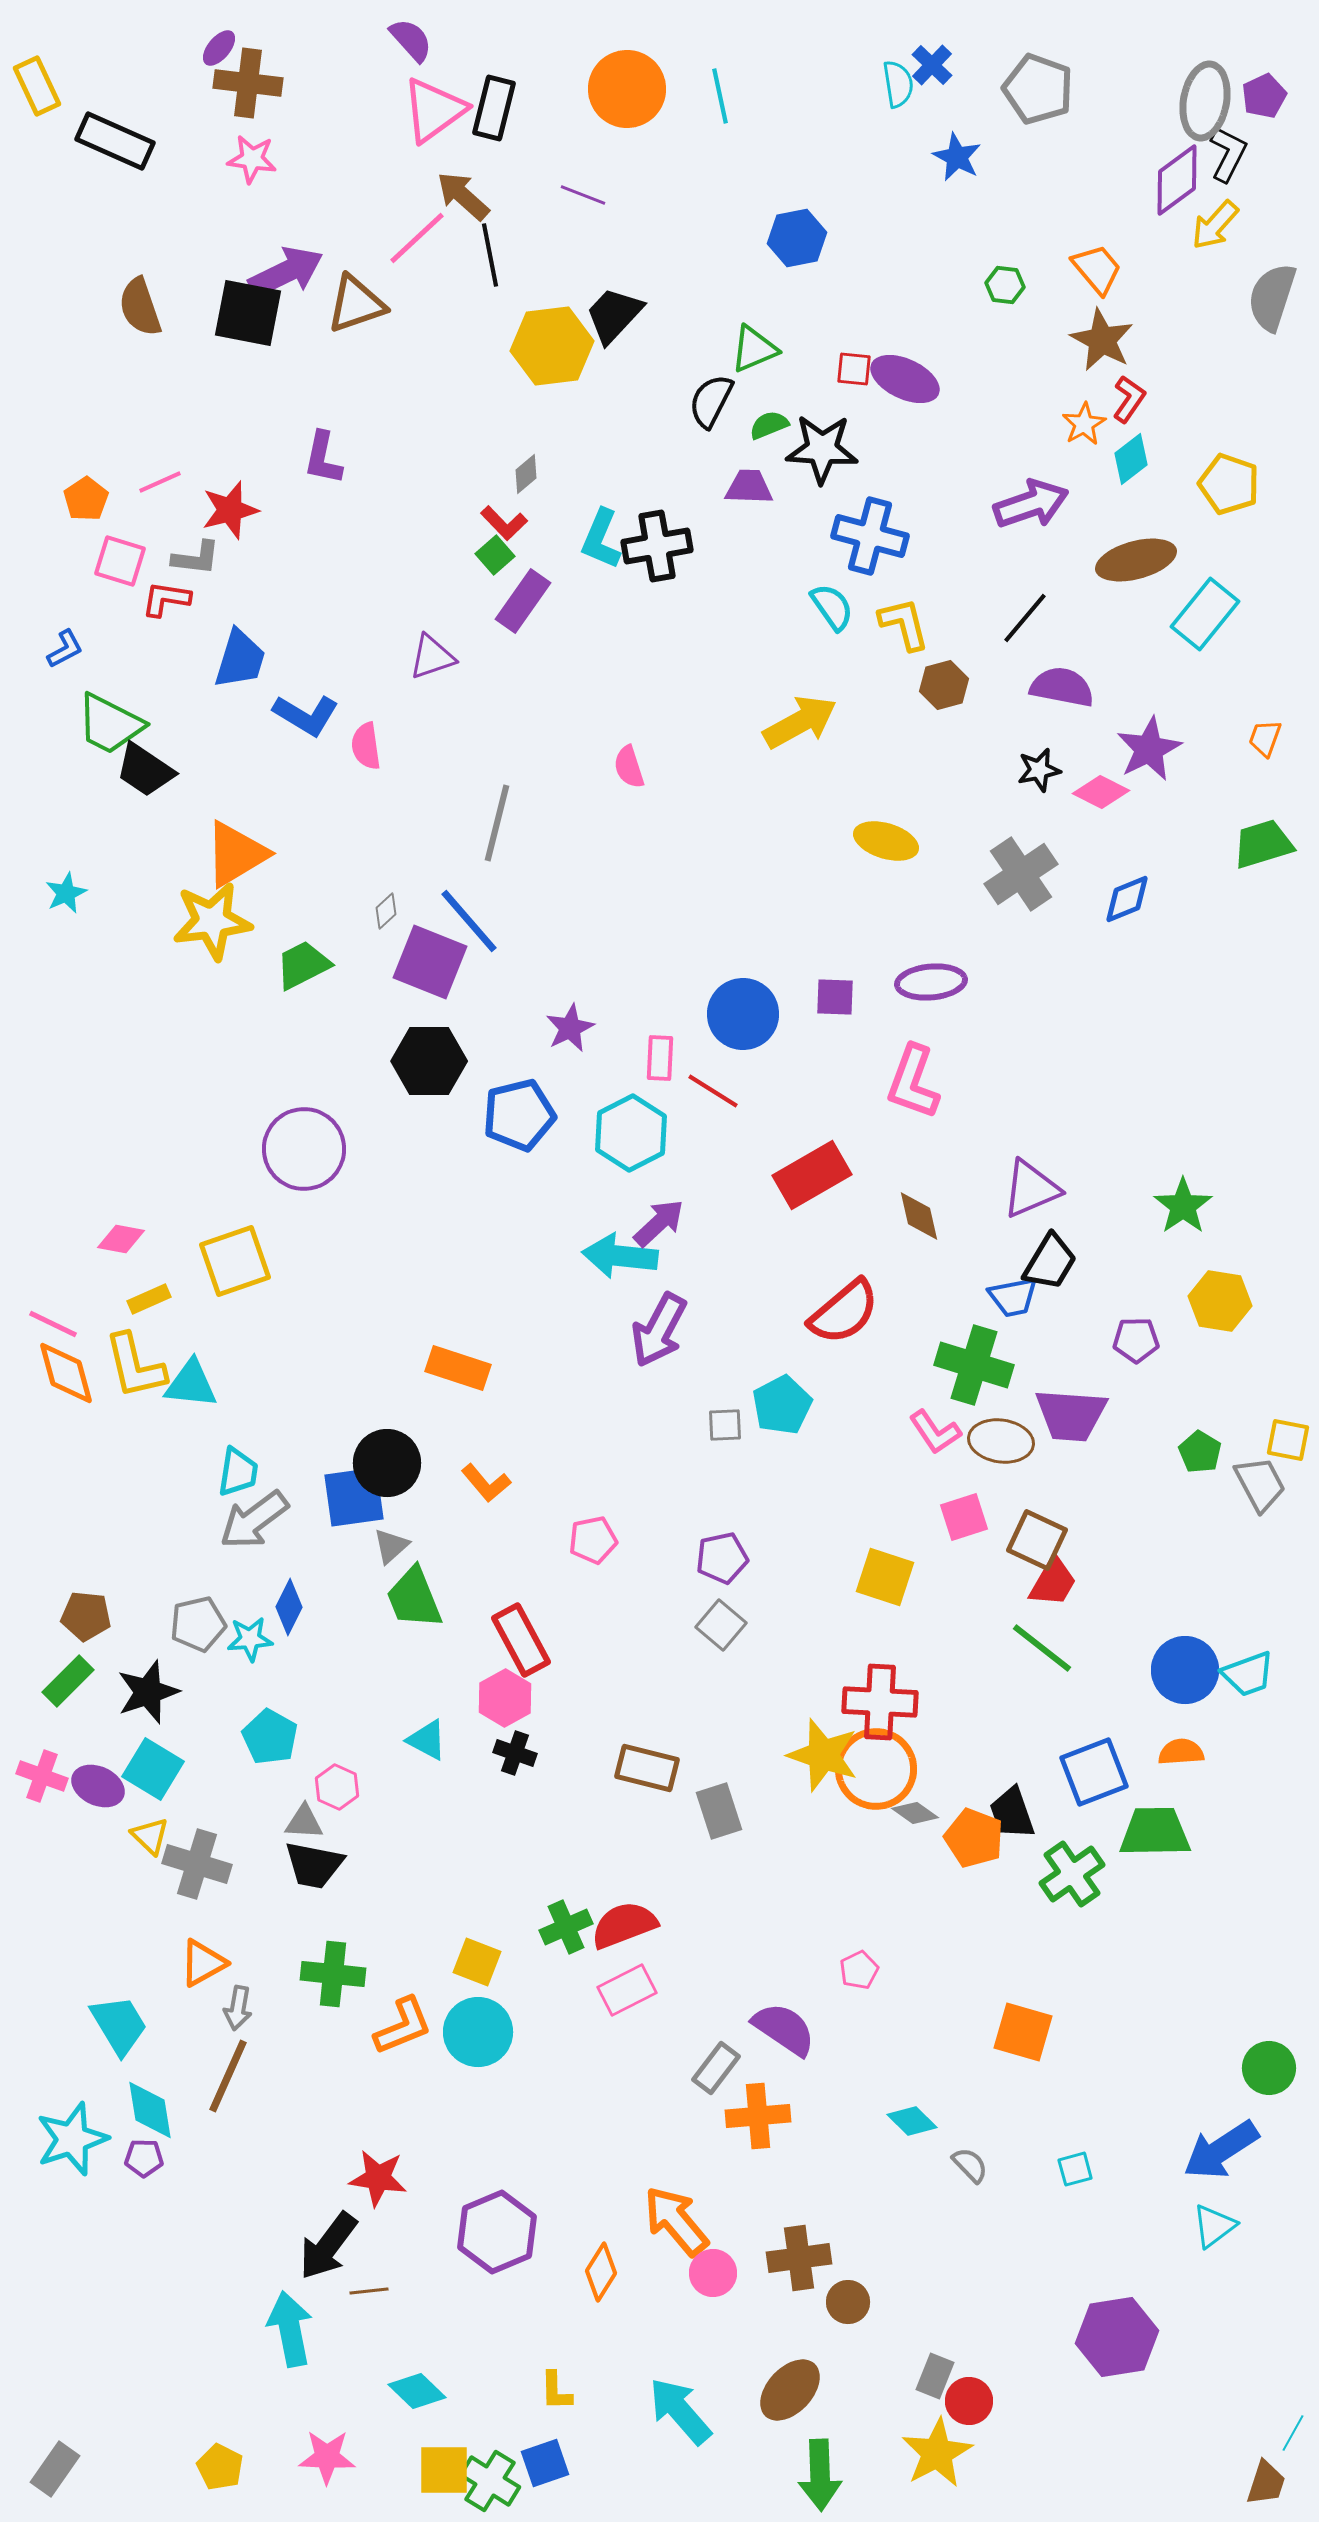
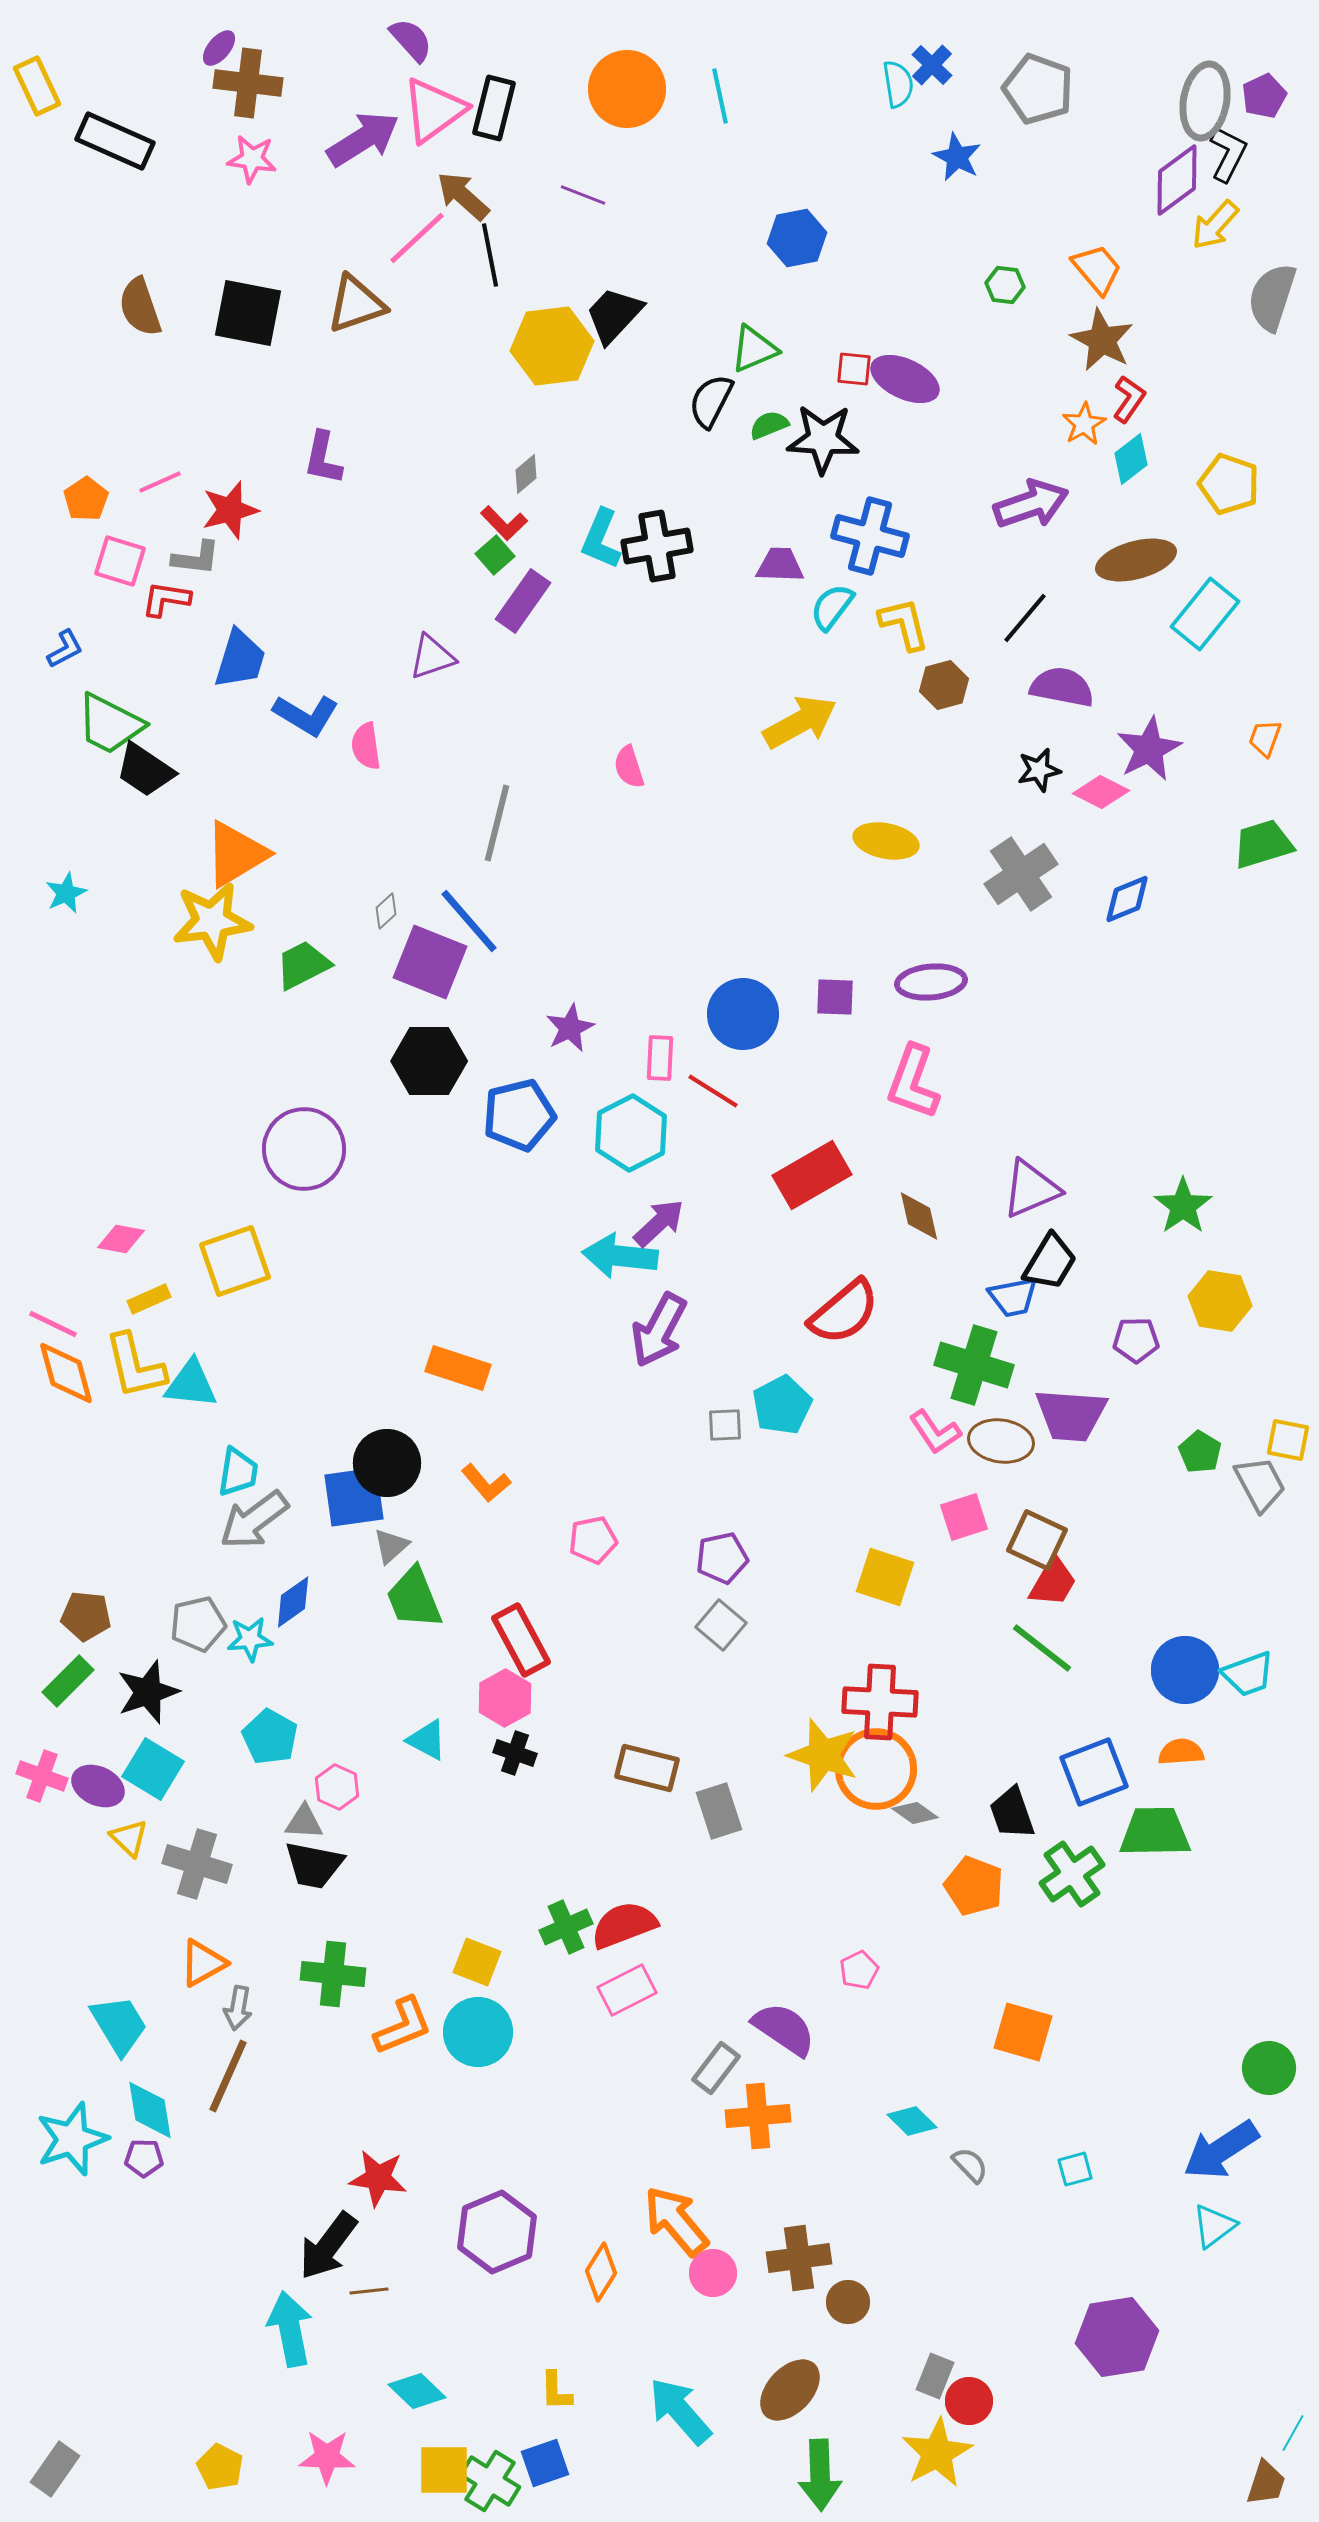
purple arrow at (286, 272): moved 77 px right, 133 px up; rotated 6 degrees counterclockwise
black star at (822, 449): moved 1 px right, 10 px up
purple trapezoid at (749, 487): moved 31 px right, 78 px down
cyan semicircle at (832, 607): rotated 108 degrees counterclockwise
yellow ellipse at (886, 841): rotated 6 degrees counterclockwise
blue diamond at (289, 1607): moved 4 px right, 5 px up; rotated 28 degrees clockwise
yellow triangle at (150, 1836): moved 21 px left, 2 px down
orange pentagon at (974, 1838): moved 48 px down
